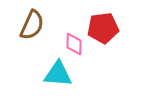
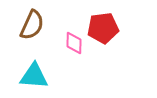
pink diamond: moved 1 px up
cyan triangle: moved 24 px left, 2 px down
